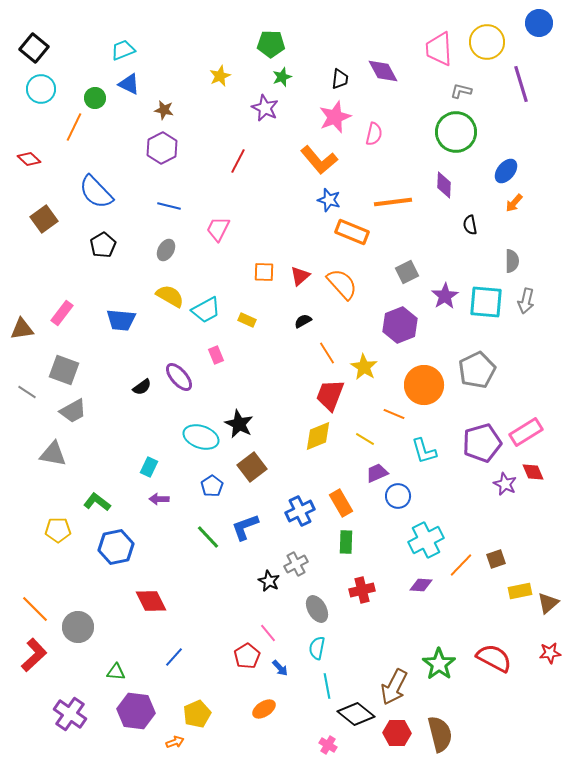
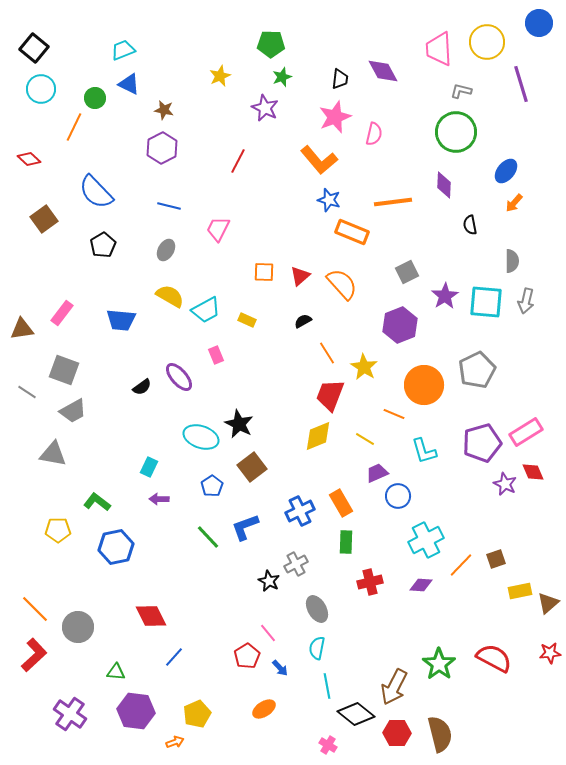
red cross at (362, 590): moved 8 px right, 8 px up
red diamond at (151, 601): moved 15 px down
